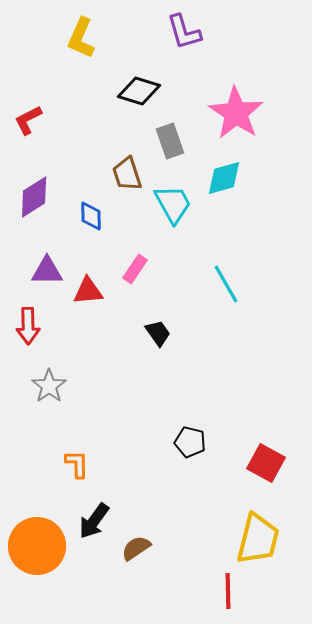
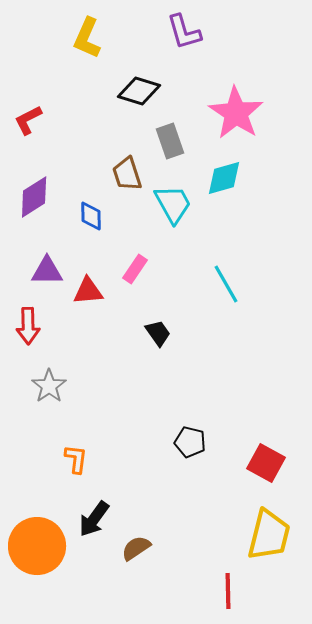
yellow L-shape: moved 6 px right
orange L-shape: moved 1 px left, 5 px up; rotated 8 degrees clockwise
black arrow: moved 2 px up
yellow trapezoid: moved 11 px right, 4 px up
